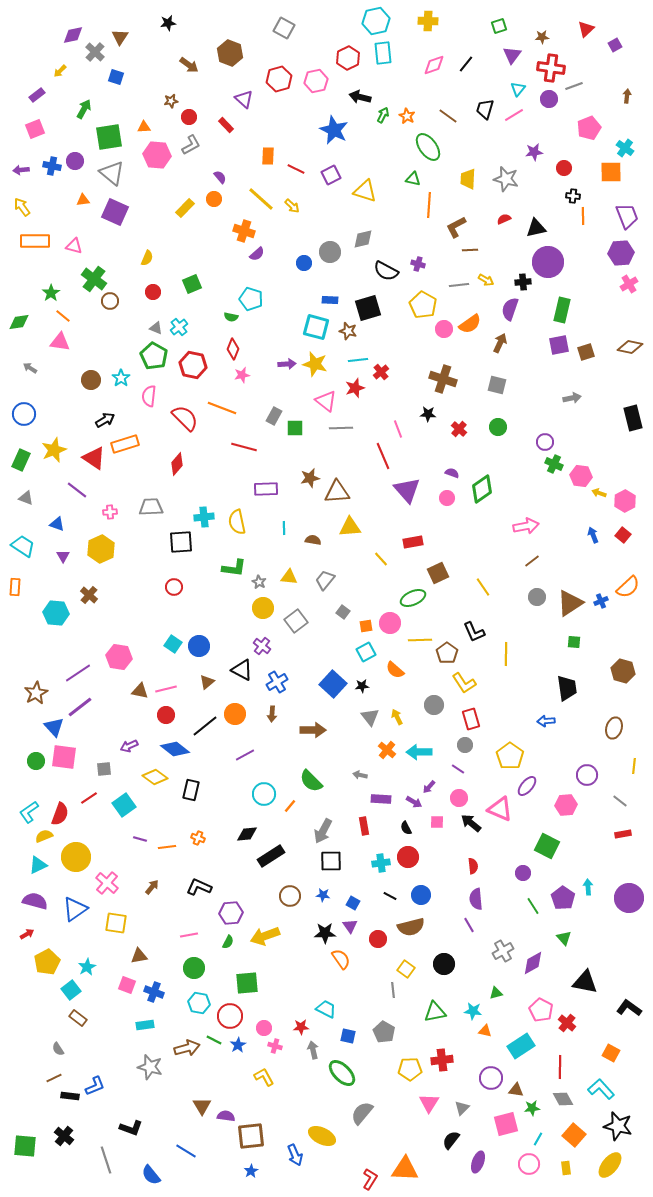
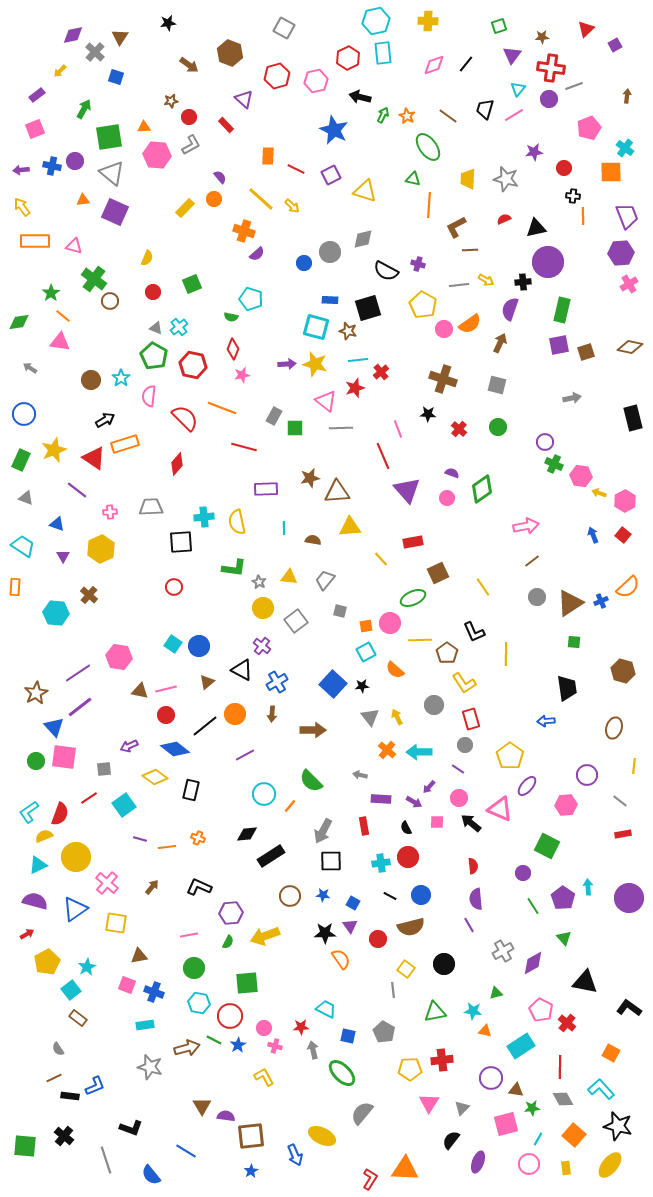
red hexagon at (279, 79): moved 2 px left, 3 px up
gray square at (343, 612): moved 3 px left, 1 px up; rotated 24 degrees counterclockwise
